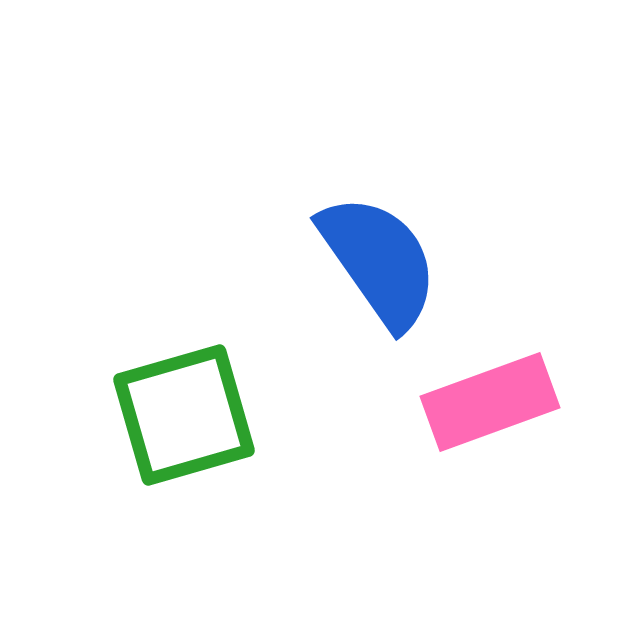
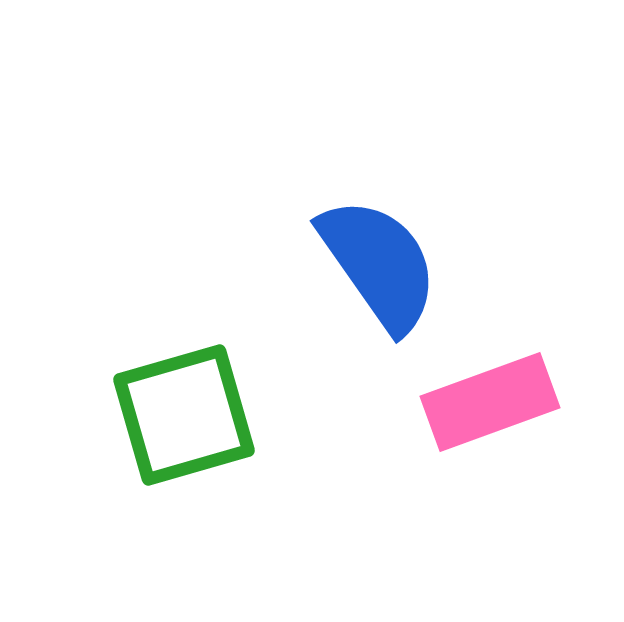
blue semicircle: moved 3 px down
